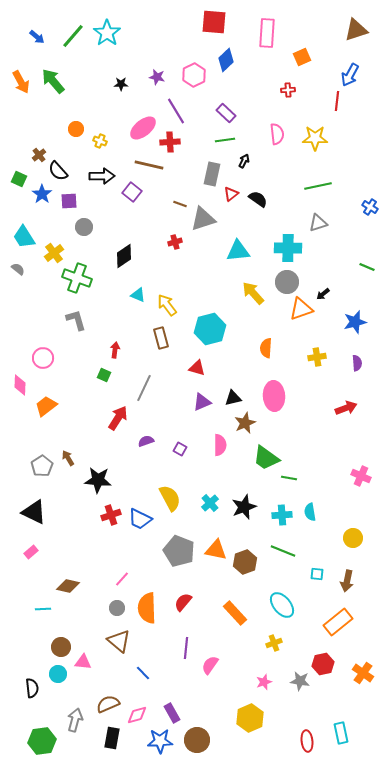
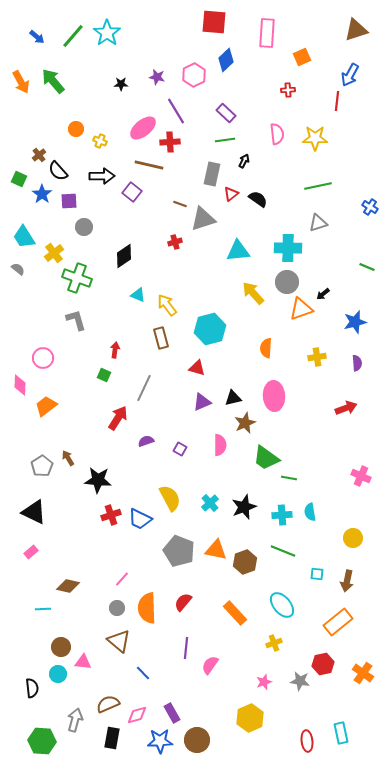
green hexagon at (42, 741): rotated 12 degrees clockwise
